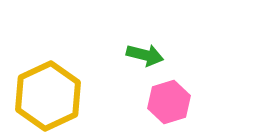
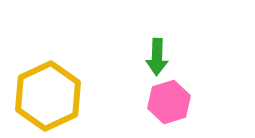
green arrow: moved 12 px right, 2 px down; rotated 78 degrees clockwise
